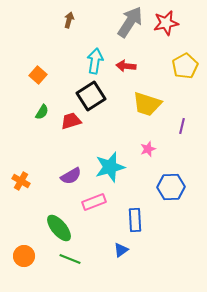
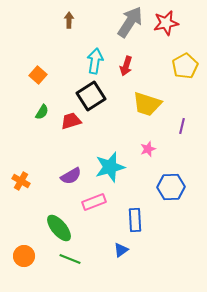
brown arrow: rotated 14 degrees counterclockwise
red arrow: rotated 78 degrees counterclockwise
